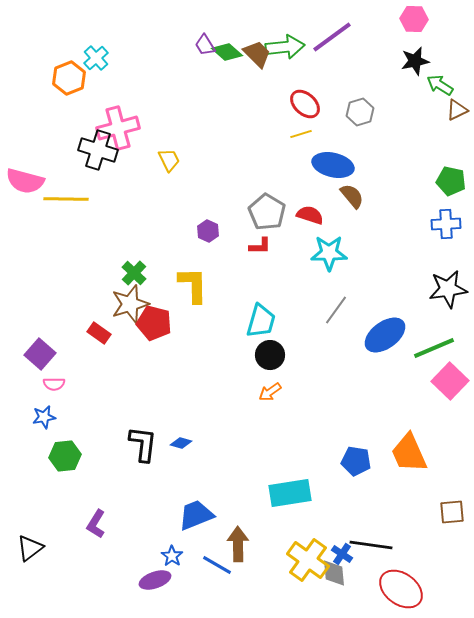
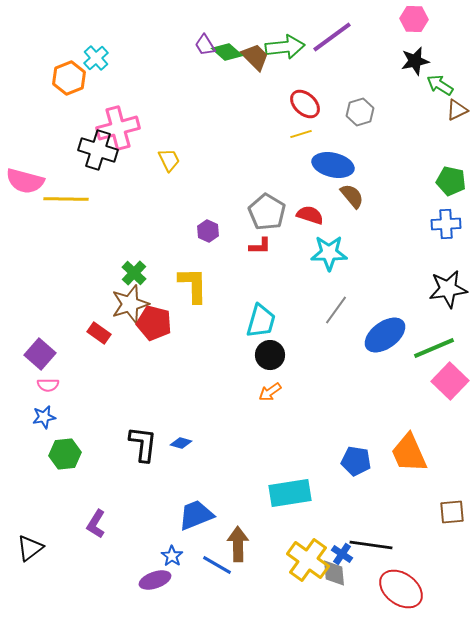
brown trapezoid at (257, 54): moved 2 px left, 3 px down
pink semicircle at (54, 384): moved 6 px left, 1 px down
green hexagon at (65, 456): moved 2 px up
